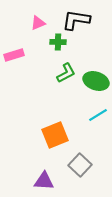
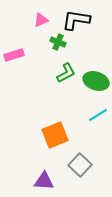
pink triangle: moved 3 px right, 3 px up
green cross: rotated 21 degrees clockwise
